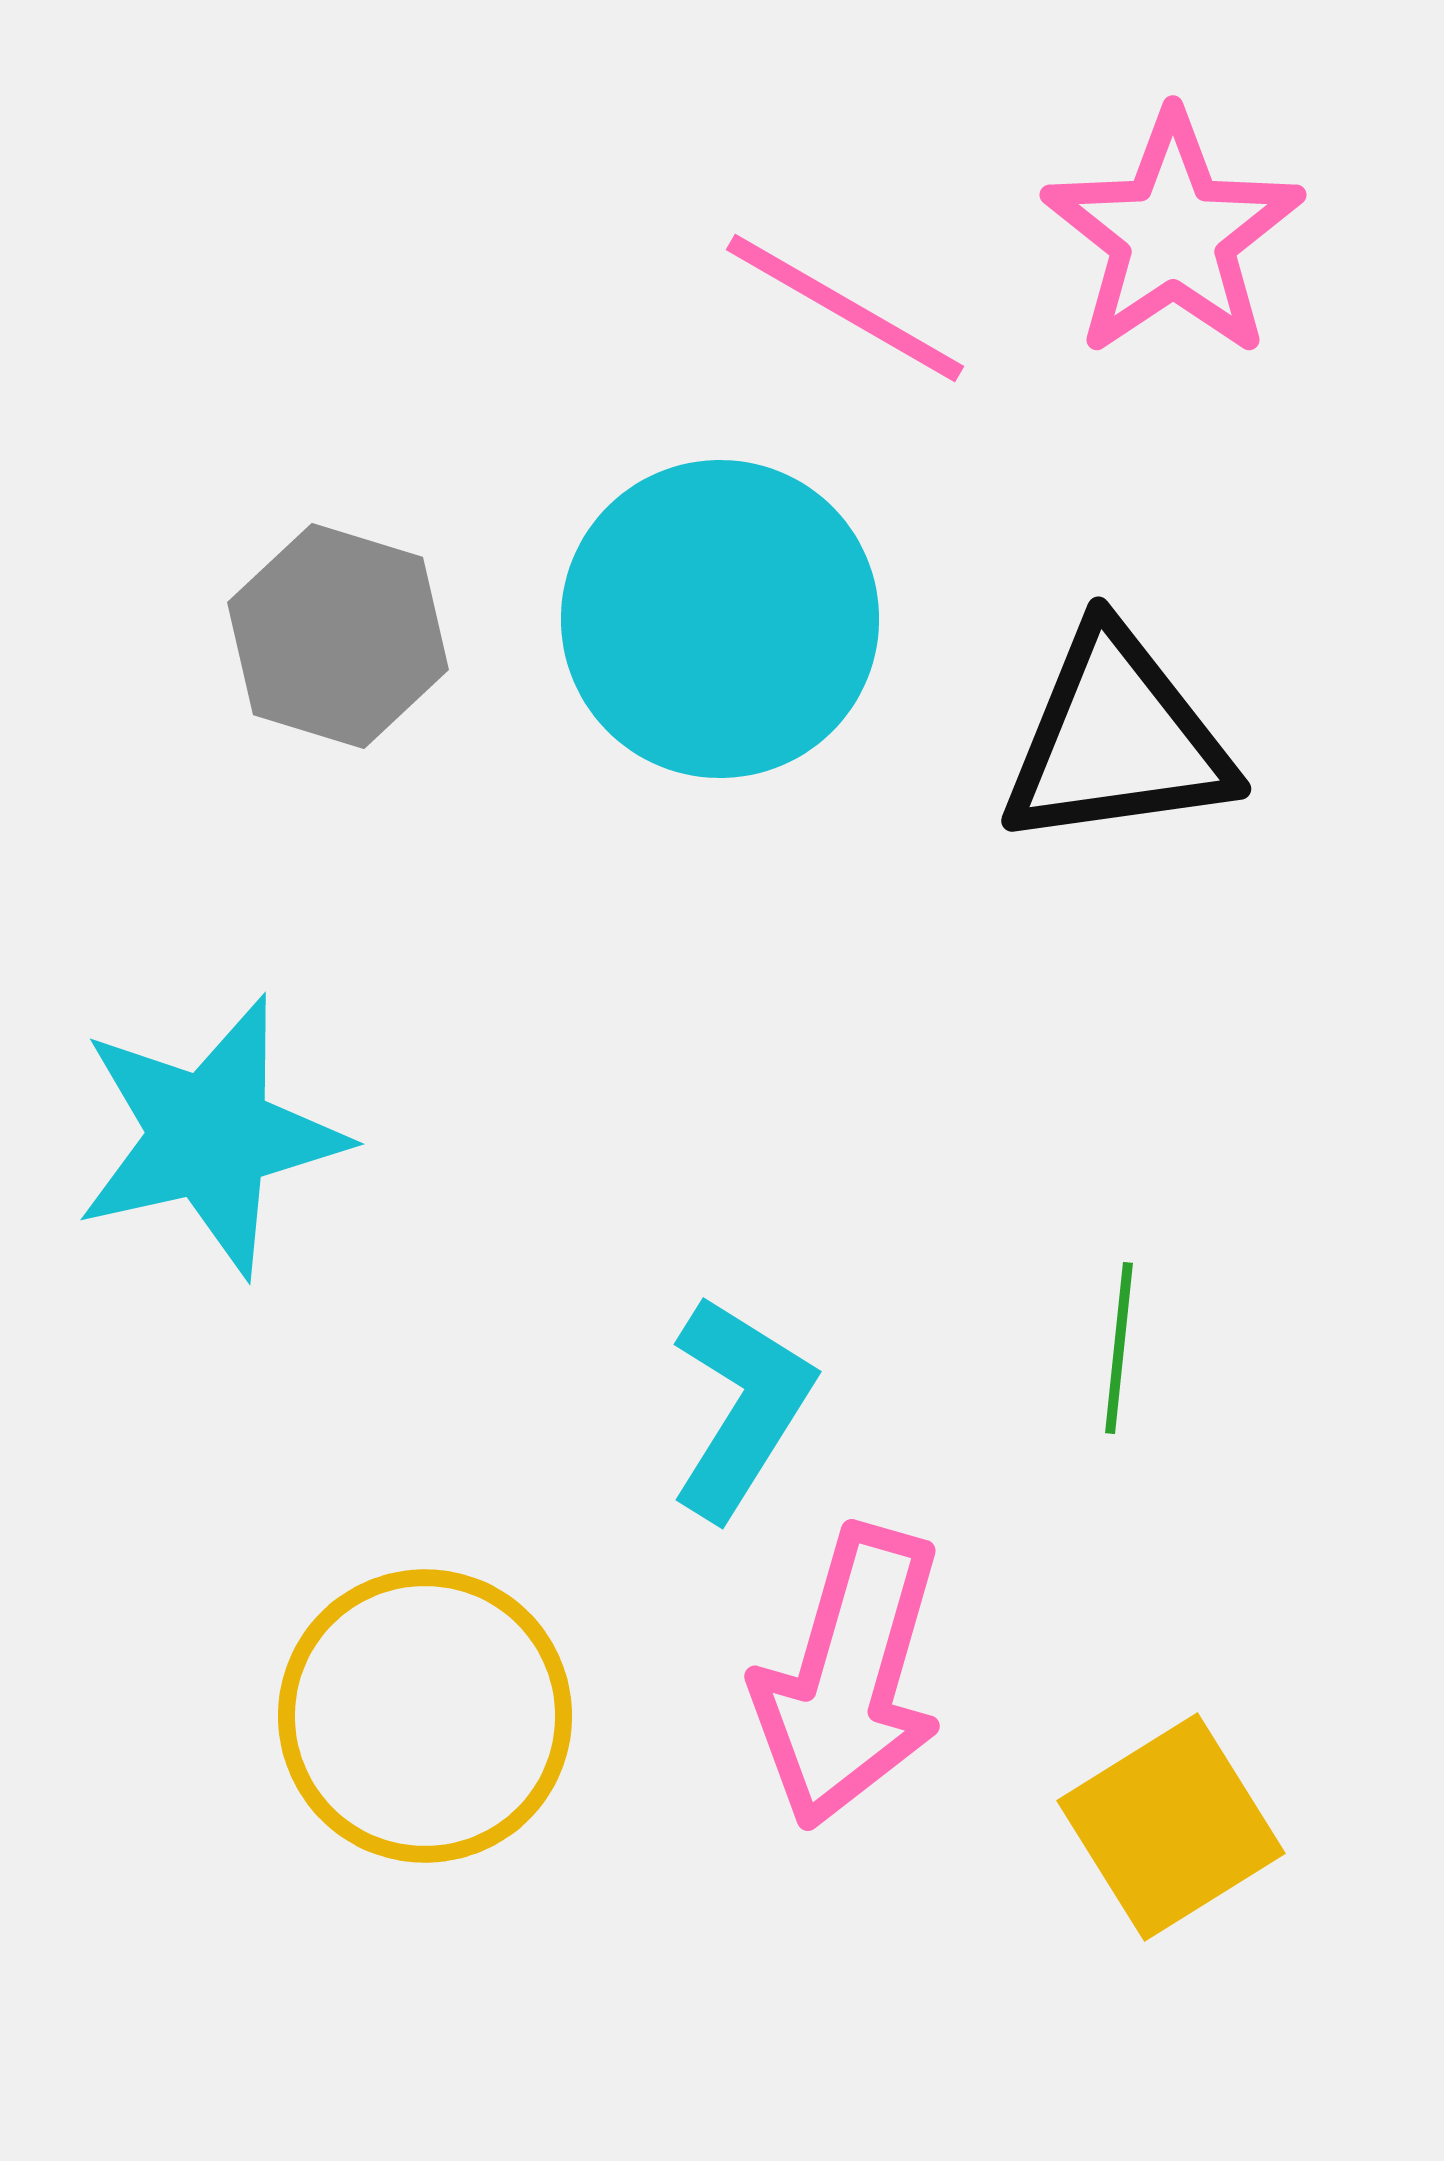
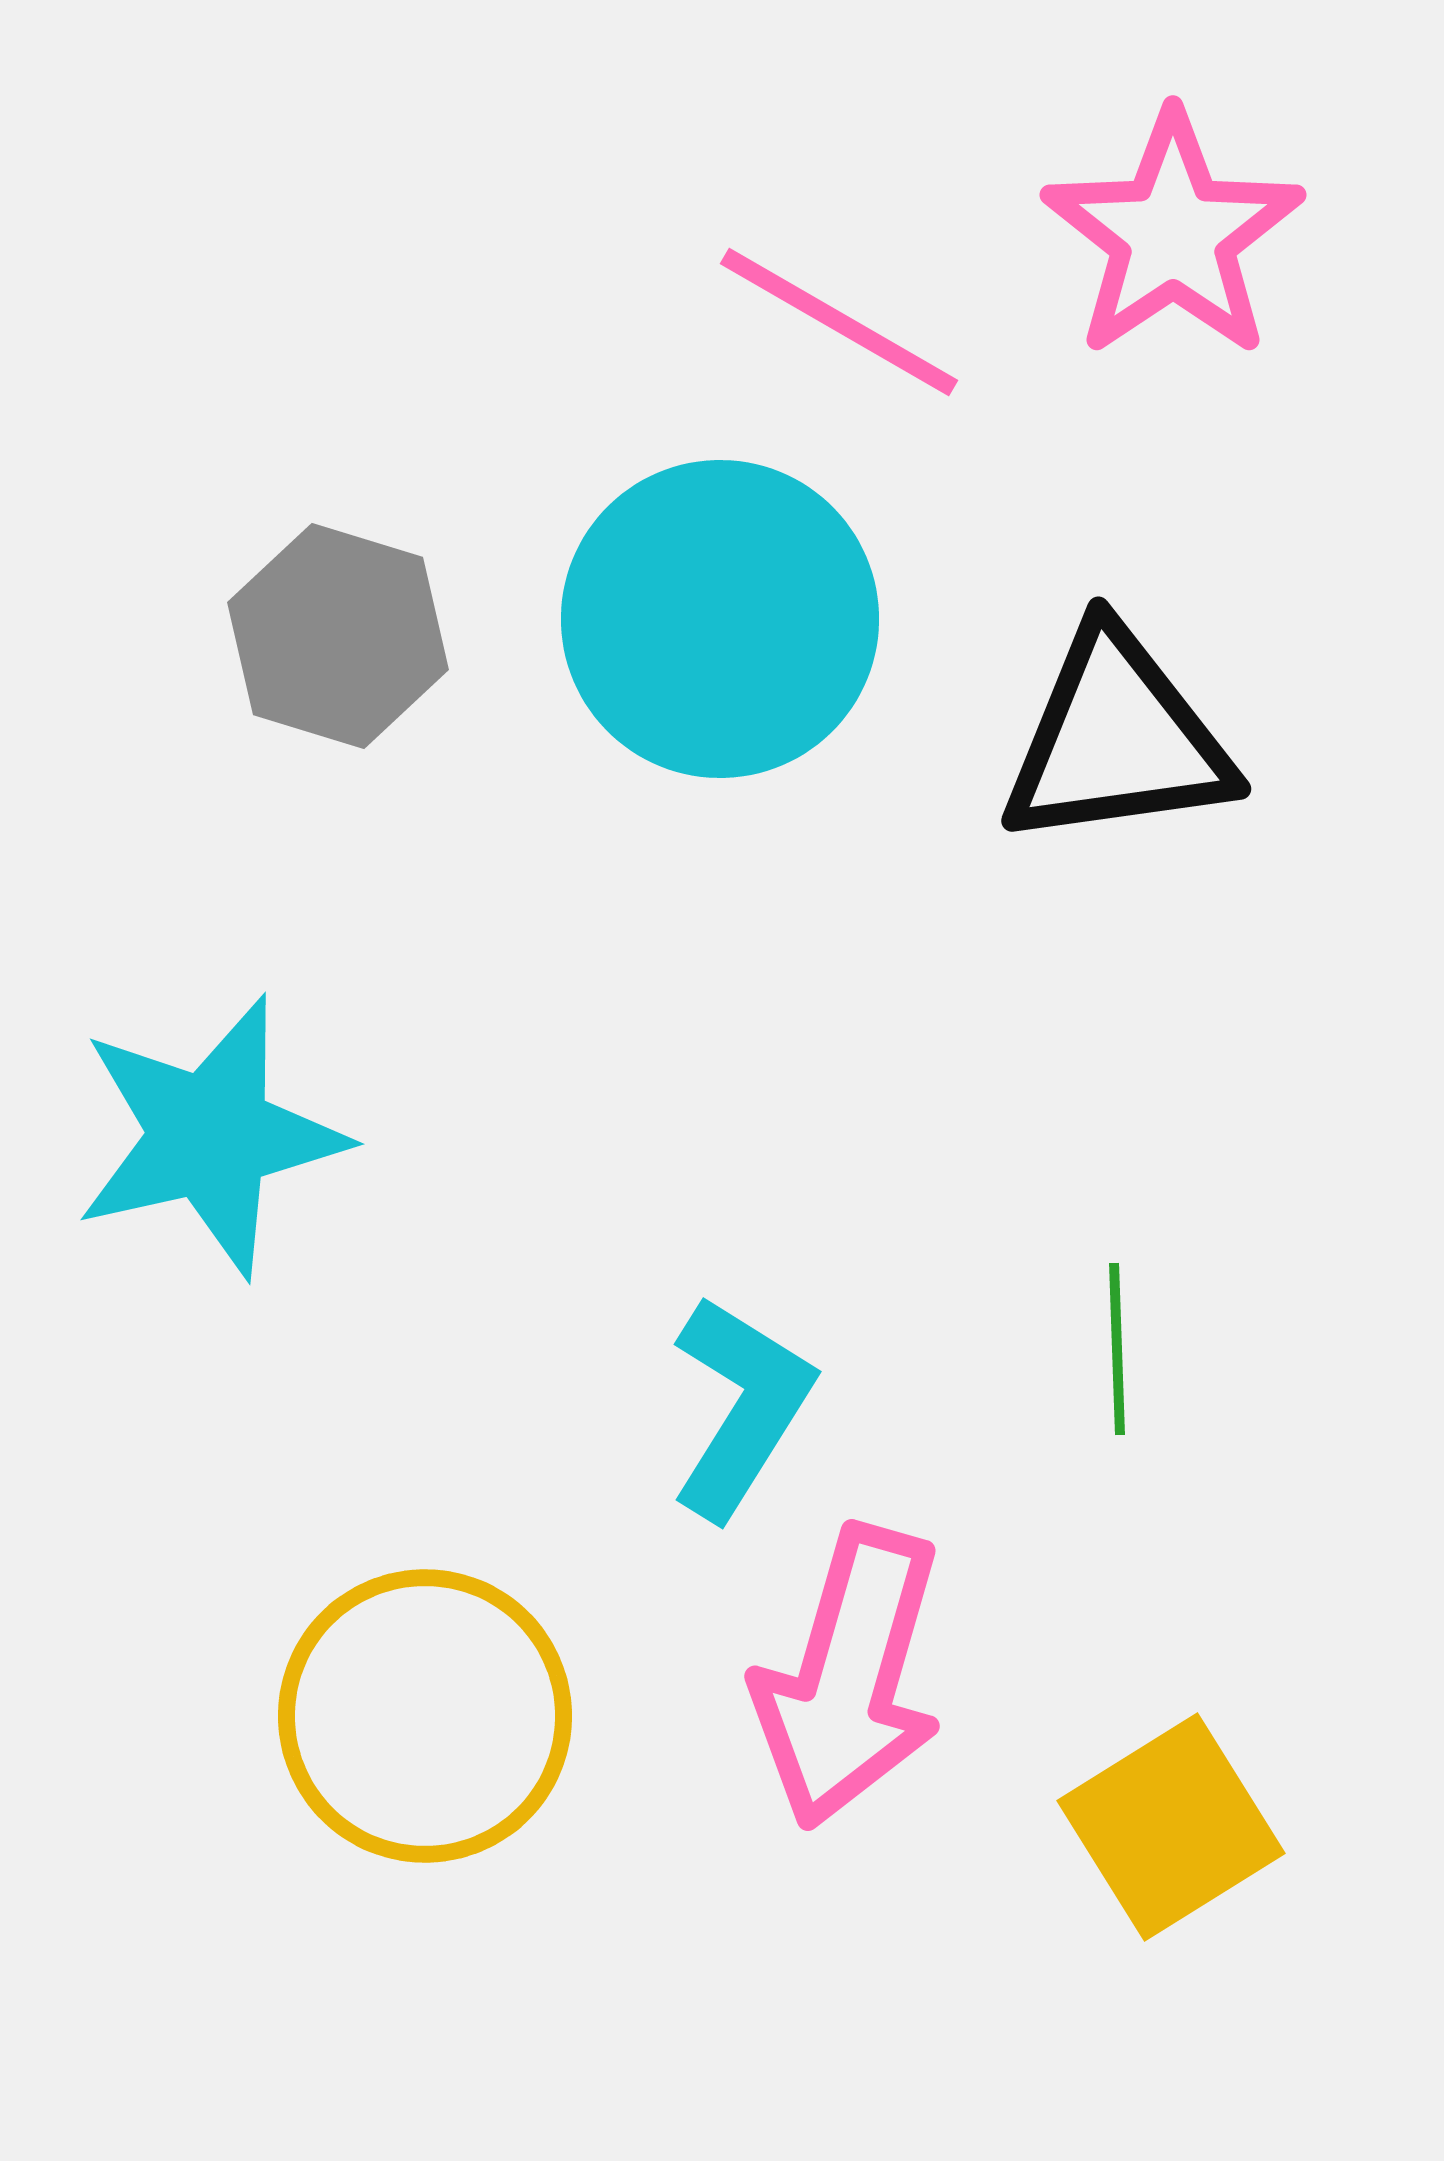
pink line: moved 6 px left, 14 px down
green line: moved 2 px left, 1 px down; rotated 8 degrees counterclockwise
